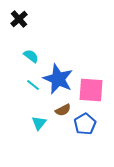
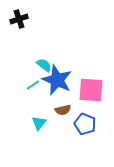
black cross: rotated 24 degrees clockwise
cyan semicircle: moved 13 px right, 9 px down
blue star: moved 1 px left, 1 px down
cyan line: rotated 72 degrees counterclockwise
brown semicircle: rotated 14 degrees clockwise
blue pentagon: rotated 20 degrees counterclockwise
